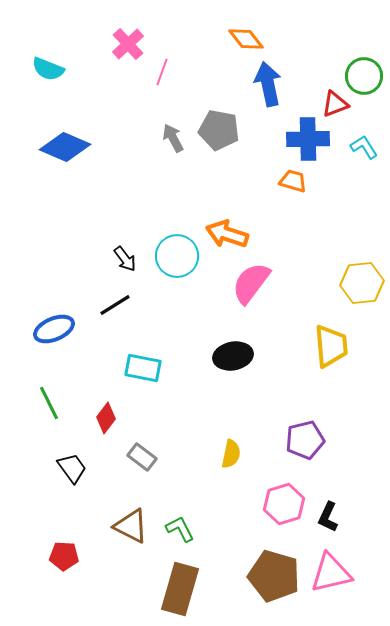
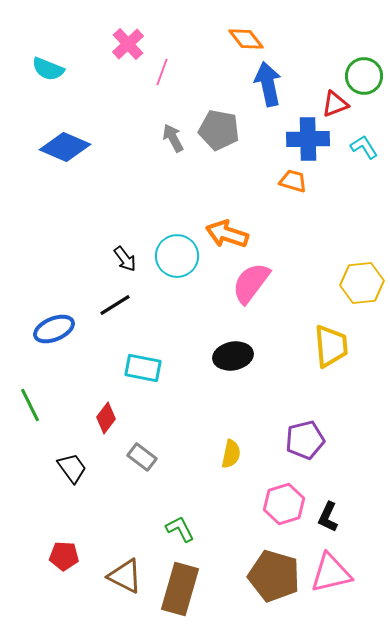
green line: moved 19 px left, 2 px down
brown triangle: moved 6 px left, 50 px down
